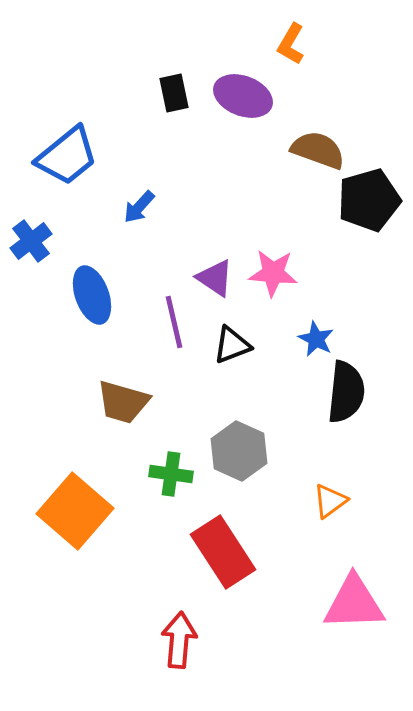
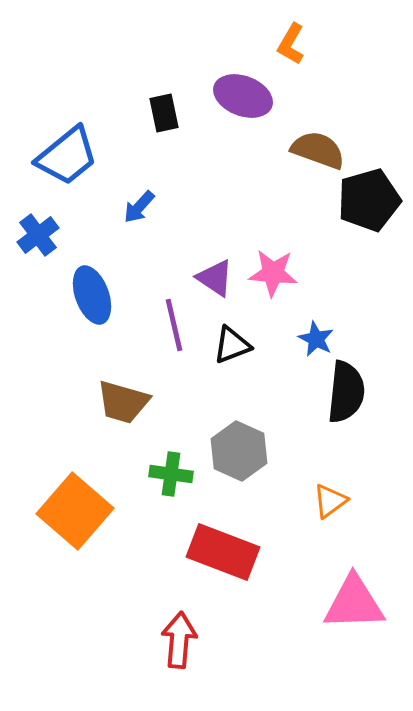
black rectangle: moved 10 px left, 20 px down
blue cross: moved 7 px right, 6 px up
purple line: moved 3 px down
red rectangle: rotated 36 degrees counterclockwise
